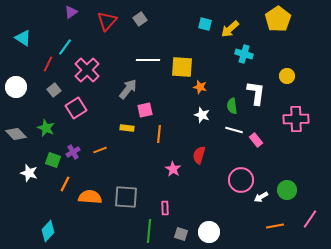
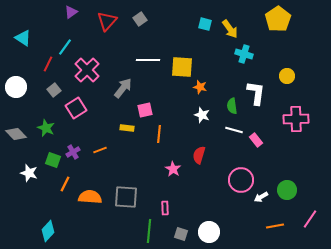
yellow arrow at (230, 29): rotated 84 degrees counterclockwise
gray arrow at (128, 89): moved 5 px left, 1 px up
